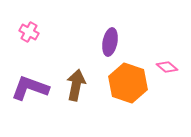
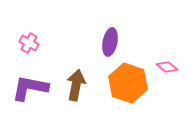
pink cross: moved 11 px down
purple L-shape: rotated 9 degrees counterclockwise
